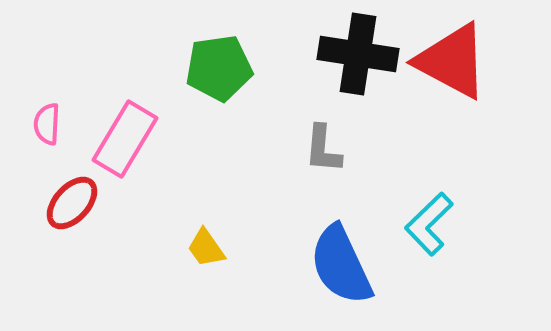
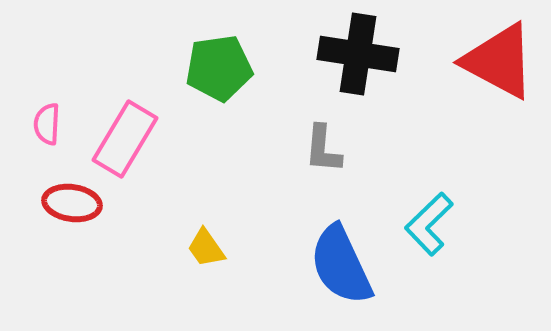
red triangle: moved 47 px right
red ellipse: rotated 56 degrees clockwise
